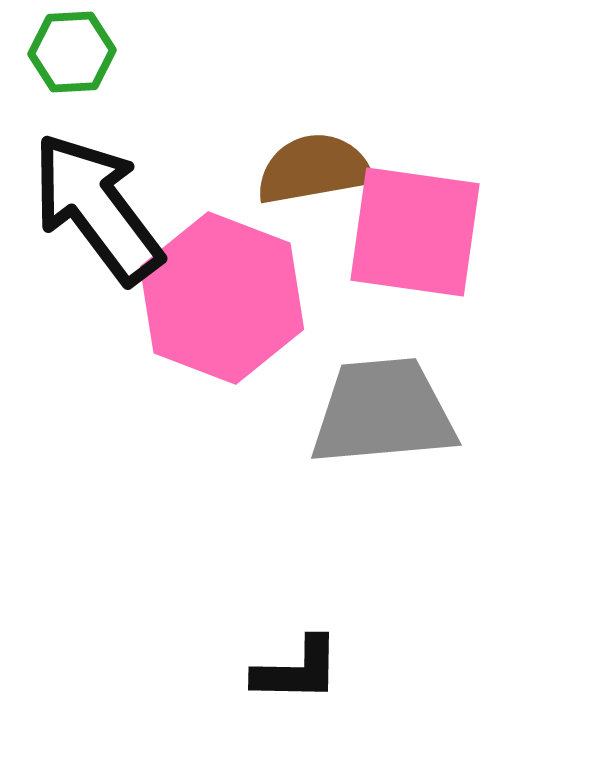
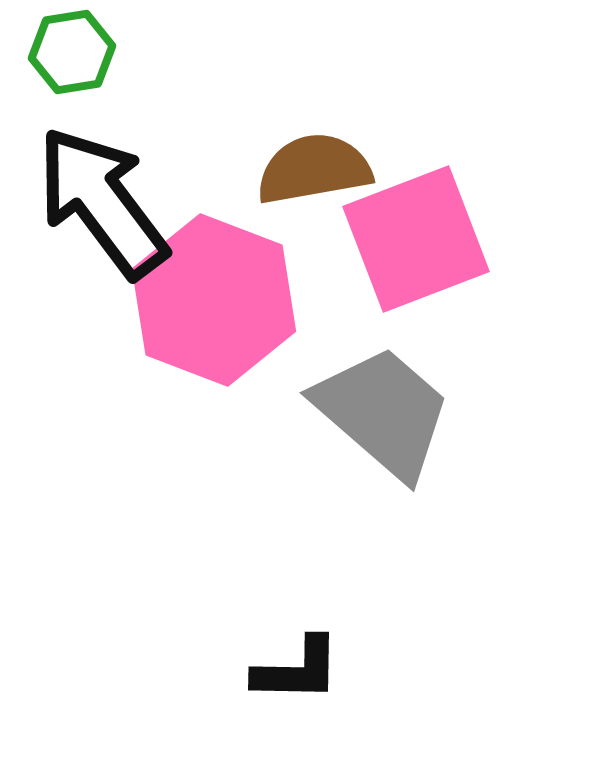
green hexagon: rotated 6 degrees counterclockwise
black arrow: moved 5 px right, 6 px up
pink square: moved 1 px right, 7 px down; rotated 29 degrees counterclockwise
pink hexagon: moved 8 px left, 2 px down
gray trapezoid: rotated 46 degrees clockwise
